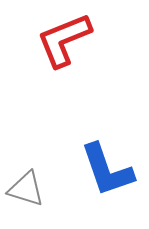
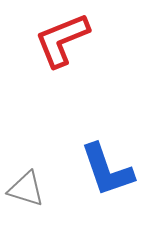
red L-shape: moved 2 px left
